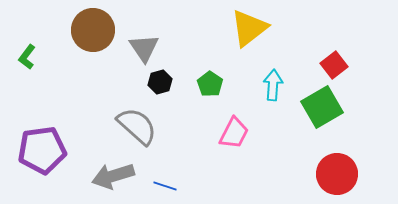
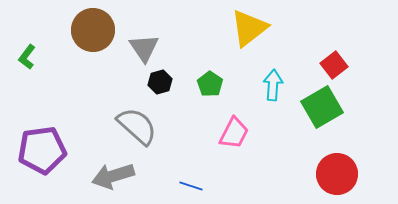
blue line: moved 26 px right
